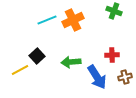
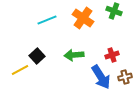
orange cross: moved 10 px right, 2 px up; rotated 30 degrees counterclockwise
red cross: rotated 16 degrees counterclockwise
green arrow: moved 3 px right, 7 px up
blue arrow: moved 4 px right
